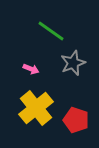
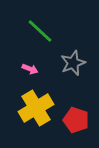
green line: moved 11 px left; rotated 8 degrees clockwise
pink arrow: moved 1 px left
yellow cross: rotated 8 degrees clockwise
